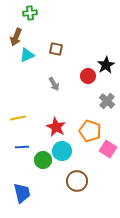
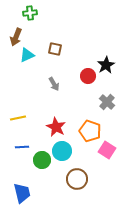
brown square: moved 1 px left
gray cross: moved 1 px down
pink square: moved 1 px left, 1 px down
green circle: moved 1 px left
brown circle: moved 2 px up
